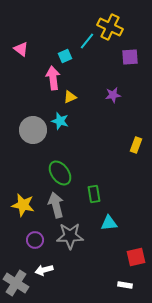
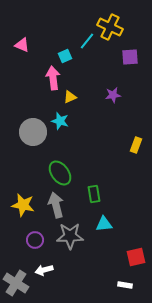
pink triangle: moved 1 px right, 4 px up; rotated 14 degrees counterclockwise
gray circle: moved 2 px down
cyan triangle: moved 5 px left, 1 px down
